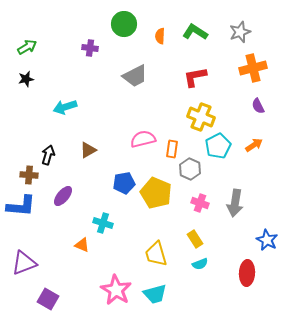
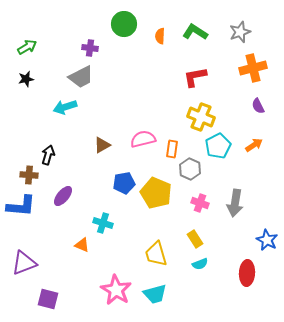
gray trapezoid: moved 54 px left, 1 px down
brown triangle: moved 14 px right, 5 px up
purple square: rotated 15 degrees counterclockwise
